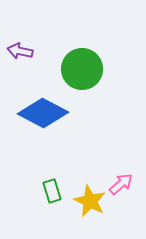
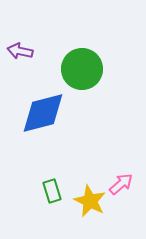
blue diamond: rotated 42 degrees counterclockwise
